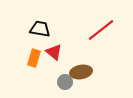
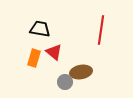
red line: rotated 44 degrees counterclockwise
